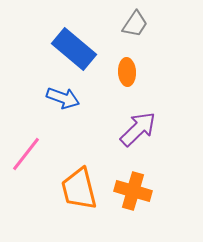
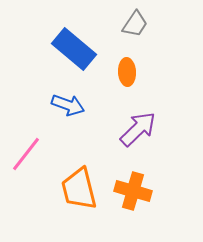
blue arrow: moved 5 px right, 7 px down
